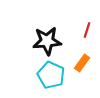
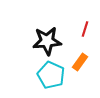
red line: moved 2 px left, 1 px up
orange rectangle: moved 2 px left, 1 px up
